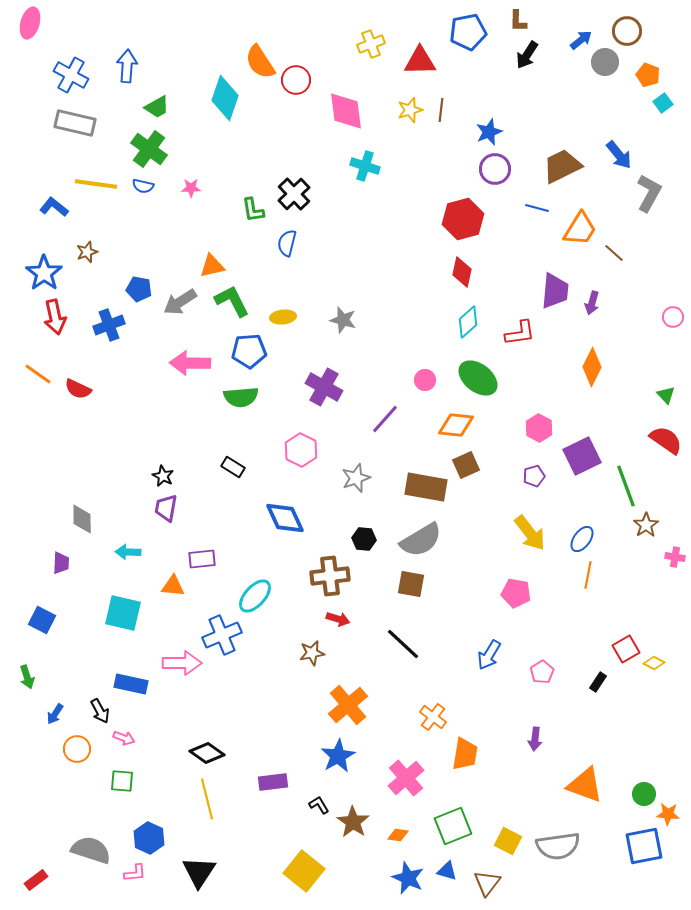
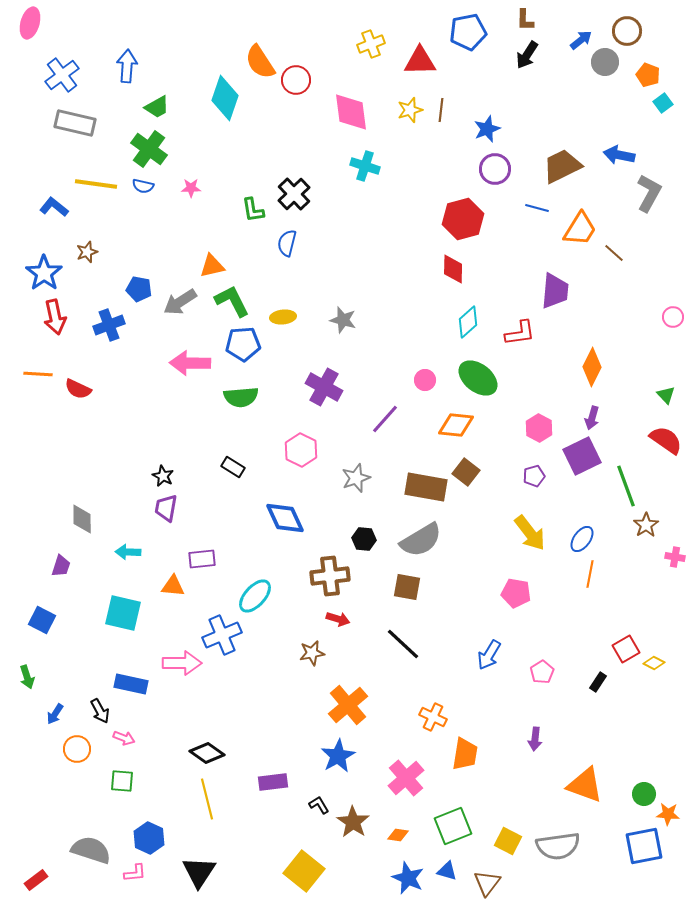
brown L-shape at (518, 21): moved 7 px right, 1 px up
blue cross at (71, 75): moved 9 px left; rotated 24 degrees clockwise
pink diamond at (346, 111): moved 5 px right, 1 px down
blue star at (489, 132): moved 2 px left, 3 px up
blue arrow at (619, 155): rotated 140 degrees clockwise
red diamond at (462, 272): moved 9 px left, 3 px up; rotated 12 degrees counterclockwise
purple arrow at (592, 303): moved 115 px down
blue pentagon at (249, 351): moved 6 px left, 7 px up
orange line at (38, 374): rotated 32 degrees counterclockwise
brown square at (466, 465): moved 7 px down; rotated 28 degrees counterclockwise
purple trapezoid at (61, 563): moved 3 px down; rotated 15 degrees clockwise
orange line at (588, 575): moved 2 px right, 1 px up
brown square at (411, 584): moved 4 px left, 3 px down
orange cross at (433, 717): rotated 12 degrees counterclockwise
